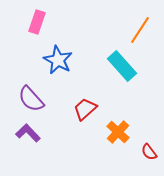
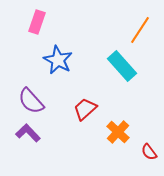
purple semicircle: moved 2 px down
